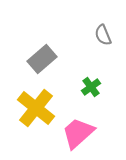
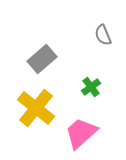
pink trapezoid: moved 3 px right
